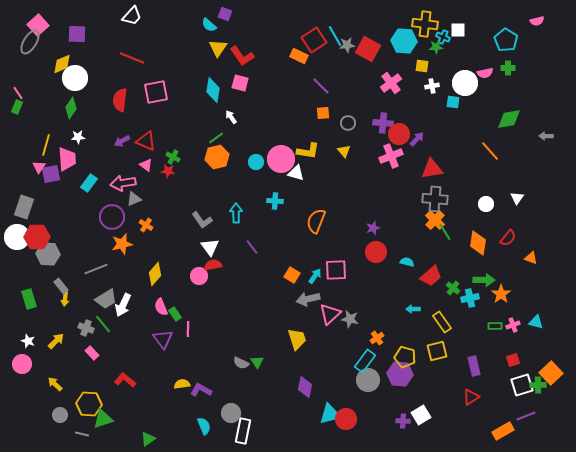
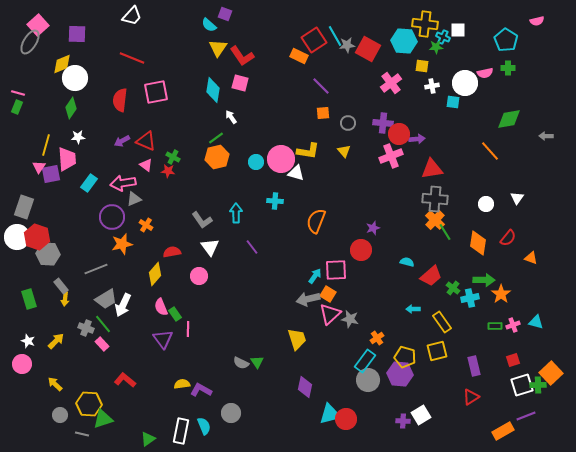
pink line at (18, 93): rotated 40 degrees counterclockwise
purple arrow at (417, 139): rotated 42 degrees clockwise
red hexagon at (37, 237): rotated 20 degrees clockwise
red circle at (376, 252): moved 15 px left, 2 px up
red semicircle at (213, 265): moved 41 px left, 13 px up
orange square at (292, 275): moved 36 px right, 19 px down
pink rectangle at (92, 353): moved 10 px right, 9 px up
white rectangle at (243, 431): moved 62 px left
